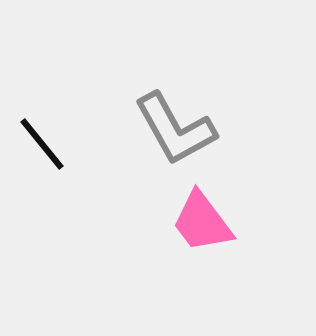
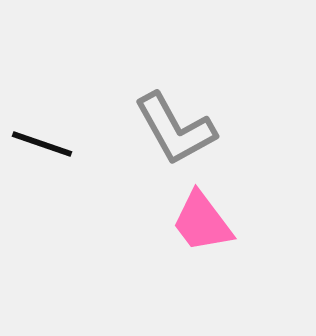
black line: rotated 32 degrees counterclockwise
